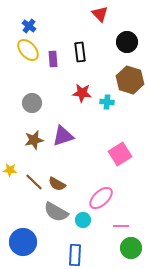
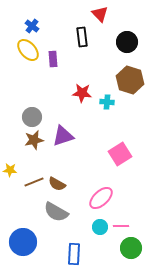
blue cross: moved 3 px right
black rectangle: moved 2 px right, 15 px up
gray circle: moved 14 px down
brown line: rotated 66 degrees counterclockwise
cyan circle: moved 17 px right, 7 px down
blue rectangle: moved 1 px left, 1 px up
